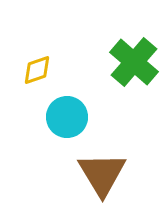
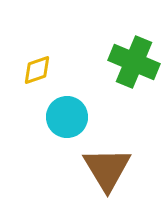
green cross: rotated 18 degrees counterclockwise
brown triangle: moved 5 px right, 5 px up
